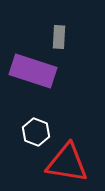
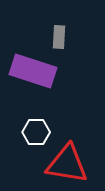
white hexagon: rotated 20 degrees counterclockwise
red triangle: moved 1 px down
